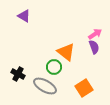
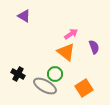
pink arrow: moved 24 px left
green circle: moved 1 px right, 7 px down
